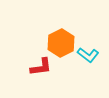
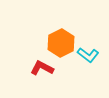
red L-shape: moved 1 px right, 1 px down; rotated 145 degrees counterclockwise
